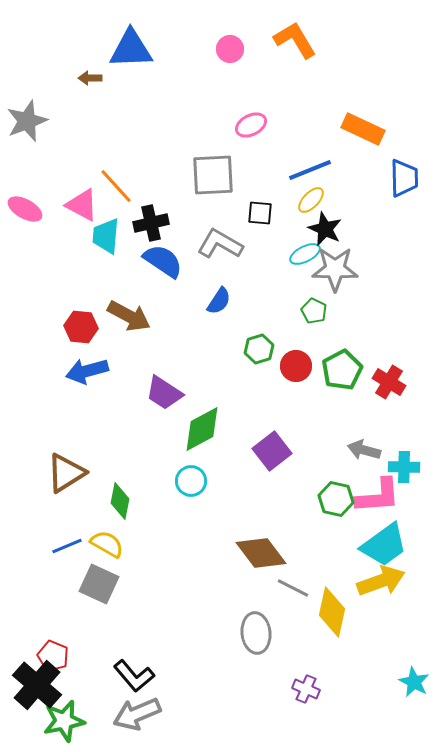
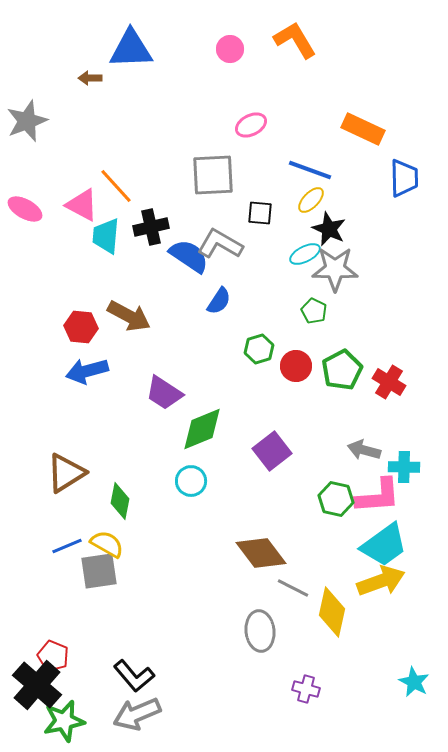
blue line at (310, 170): rotated 42 degrees clockwise
black cross at (151, 223): moved 4 px down
black star at (325, 229): moved 4 px right
blue semicircle at (163, 261): moved 26 px right, 5 px up
green diamond at (202, 429): rotated 6 degrees clockwise
gray square at (99, 584): moved 13 px up; rotated 33 degrees counterclockwise
gray ellipse at (256, 633): moved 4 px right, 2 px up
purple cross at (306, 689): rotated 8 degrees counterclockwise
